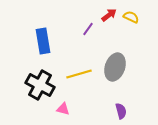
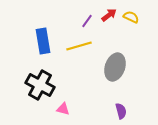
purple line: moved 1 px left, 8 px up
yellow line: moved 28 px up
